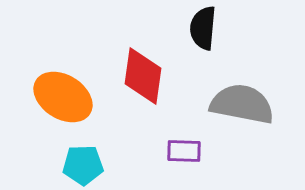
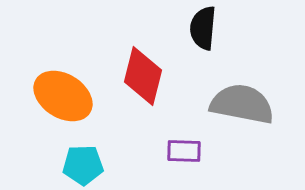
red diamond: rotated 6 degrees clockwise
orange ellipse: moved 1 px up
